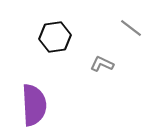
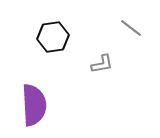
black hexagon: moved 2 px left
gray L-shape: rotated 145 degrees clockwise
